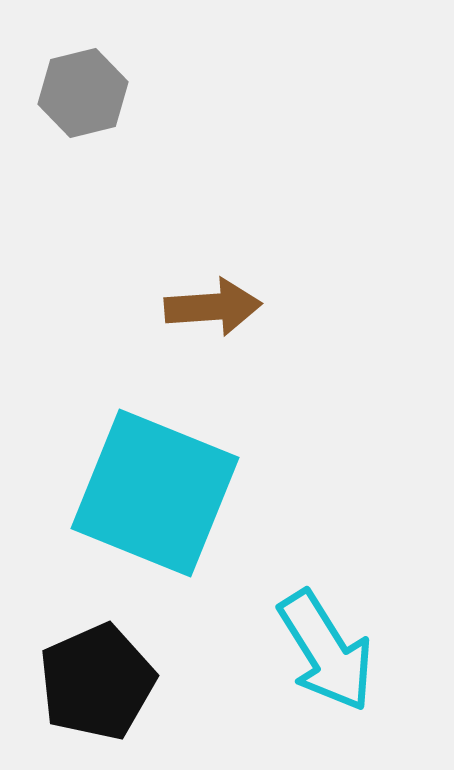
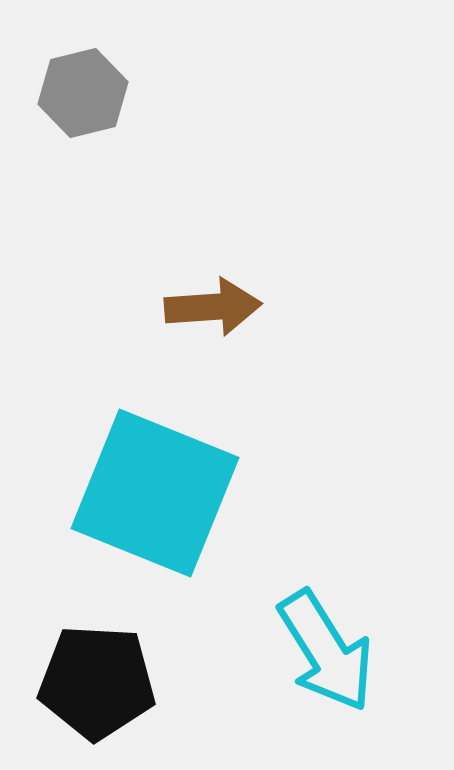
black pentagon: rotated 27 degrees clockwise
